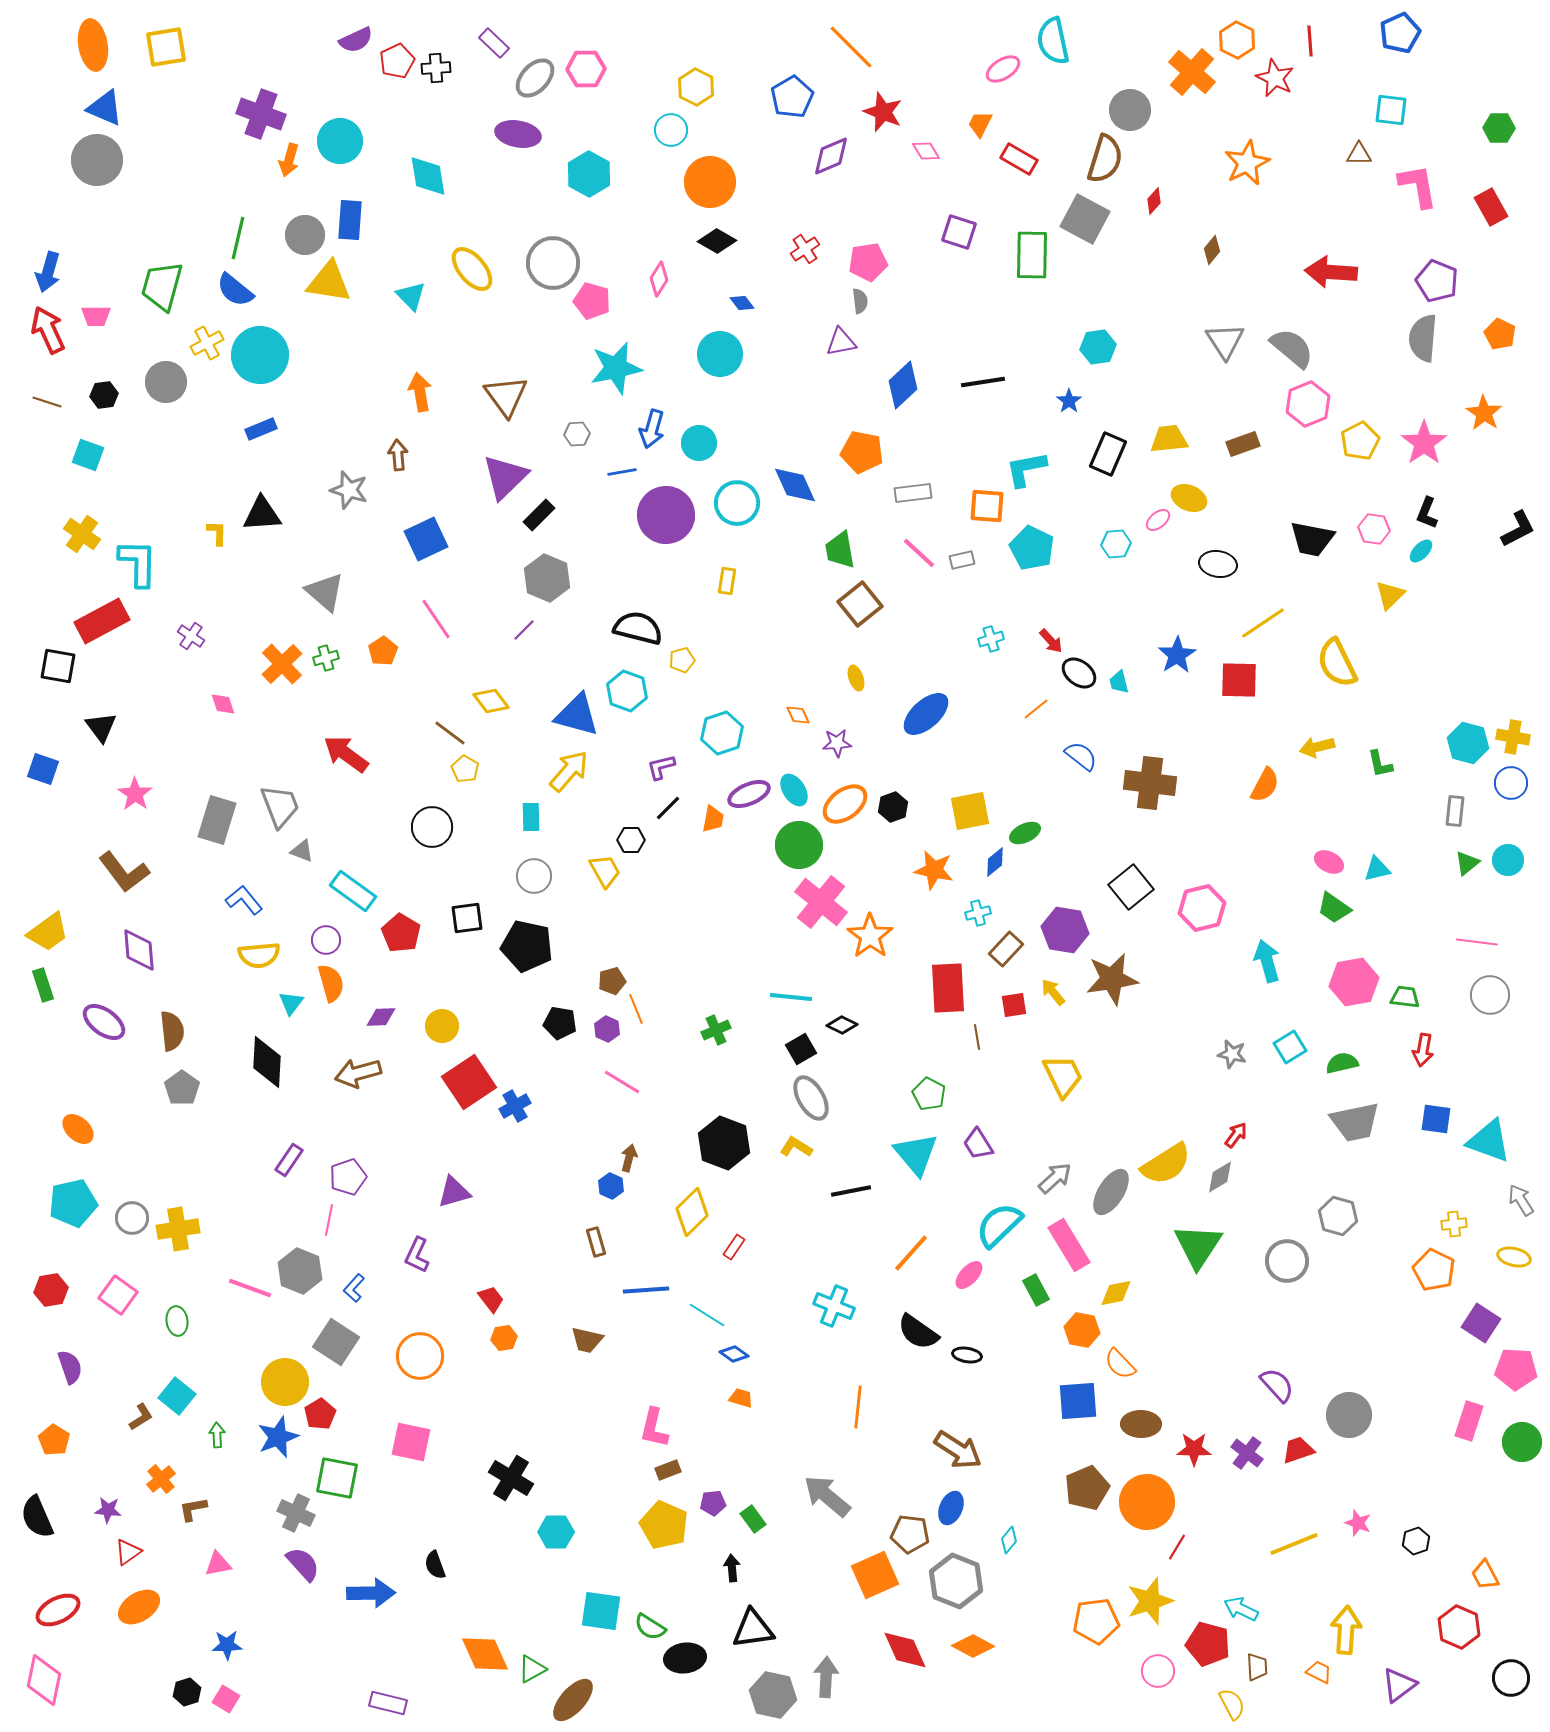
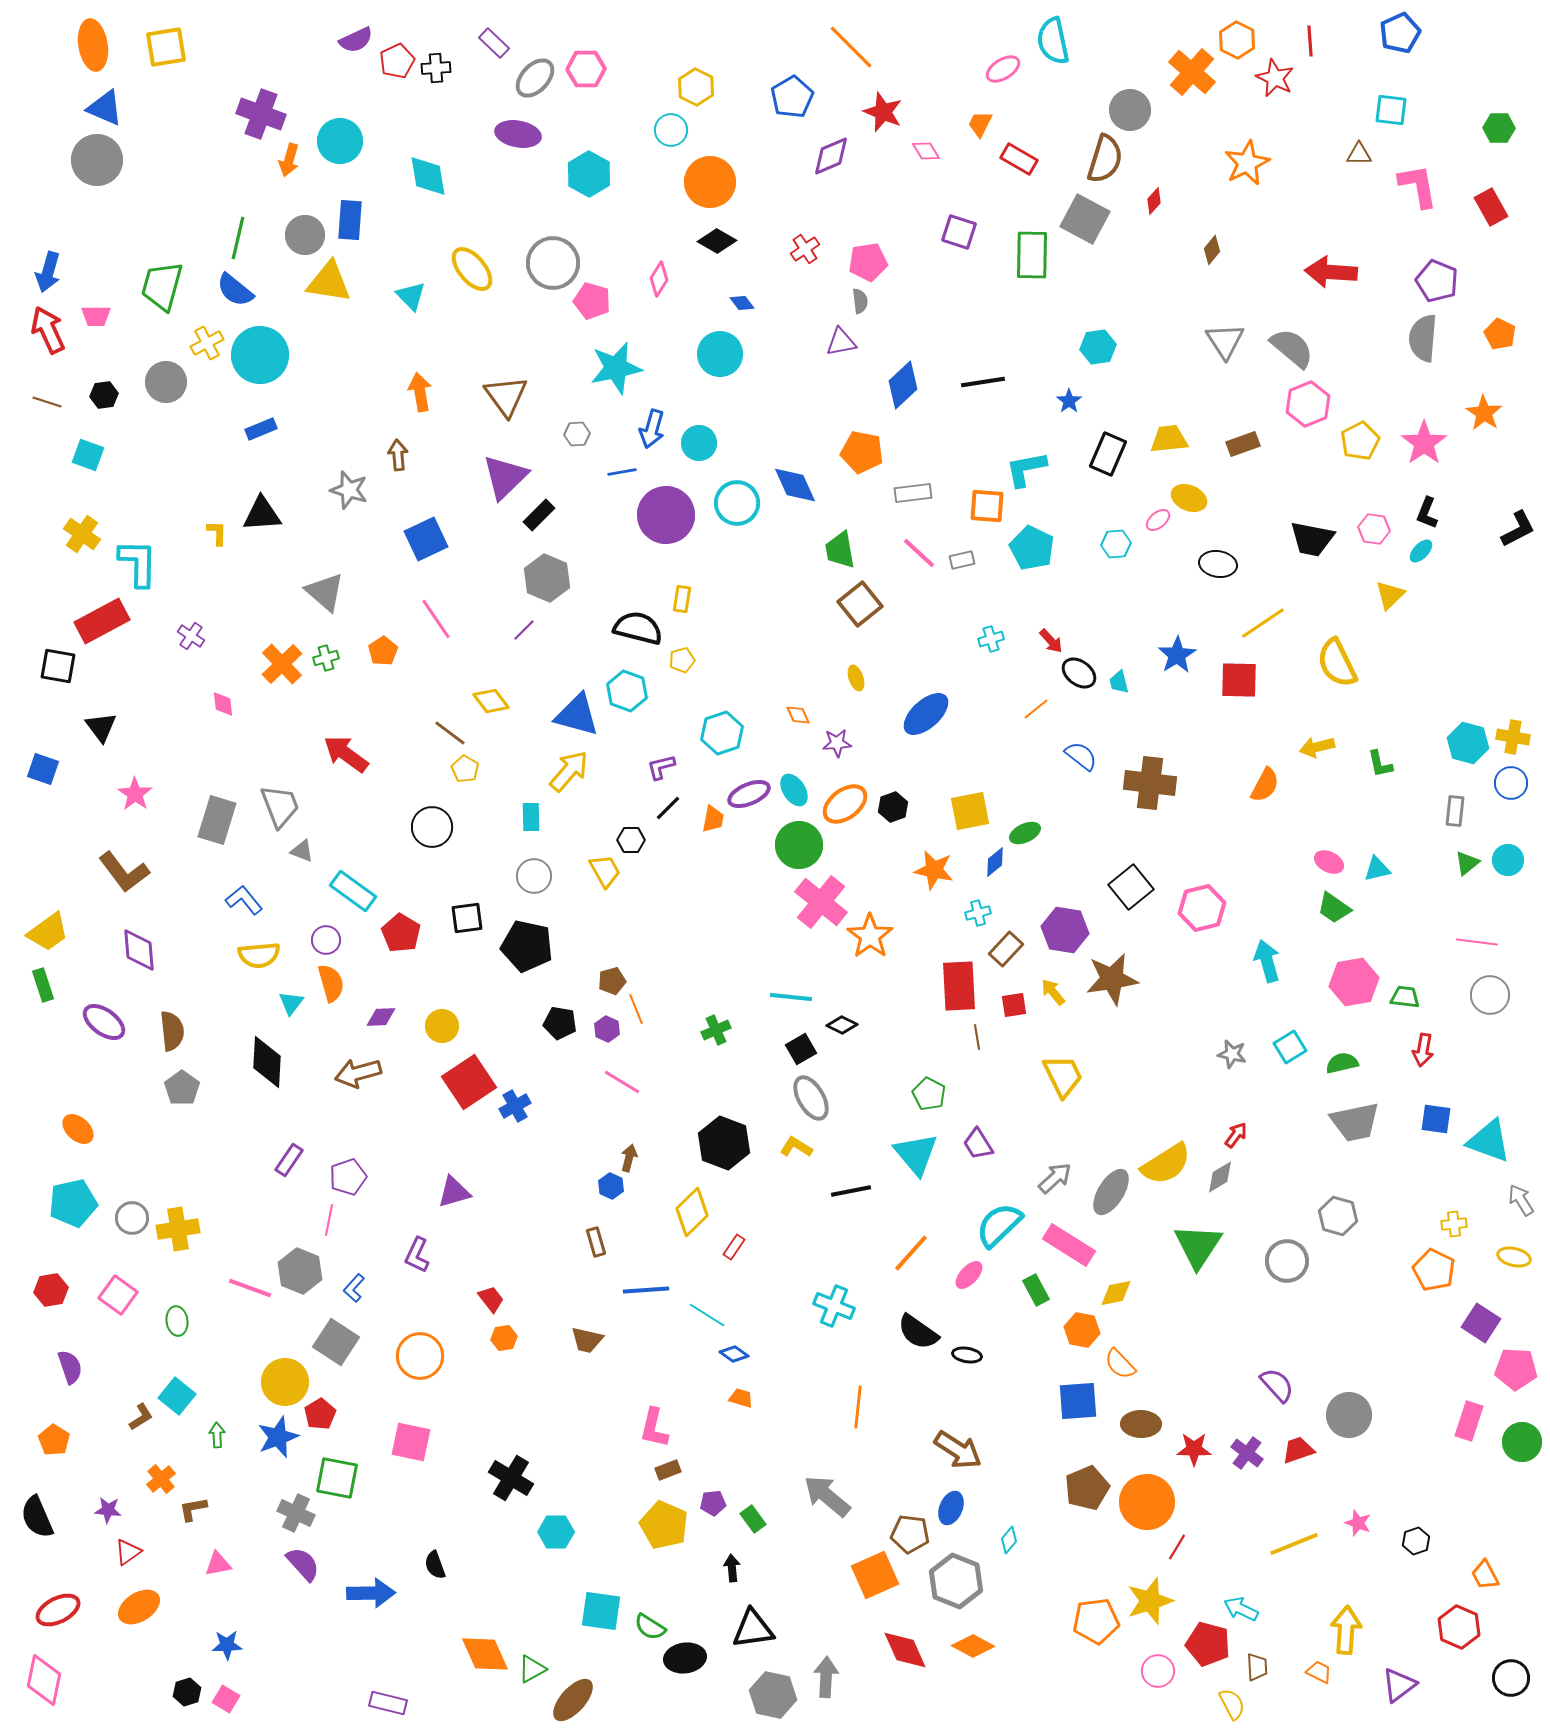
yellow rectangle at (727, 581): moved 45 px left, 18 px down
pink diamond at (223, 704): rotated 12 degrees clockwise
red rectangle at (948, 988): moved 11 px right, 2 px up
pink rectangle at (1069, 1245): rotated 27 degrees counterclockwise
